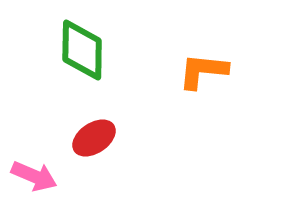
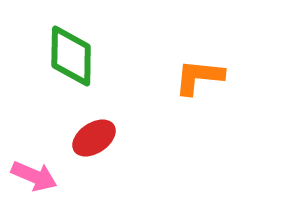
green diamond: moved 11 px left, 6 px down
orange L-shape: moved 4 px left, 6 px down
